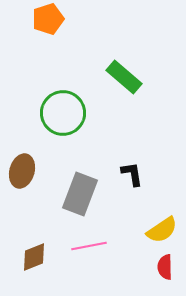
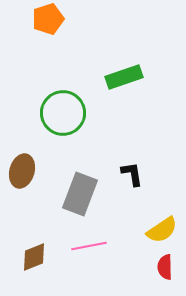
green rectangle: rotated 60 degrees counterclockwise
